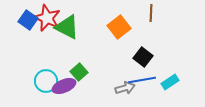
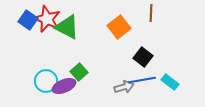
red star: moved 1 px down
cyan rectangle: rotated 72 degrees clockwise
gray arrow: moved 1 px left, 1 px up
